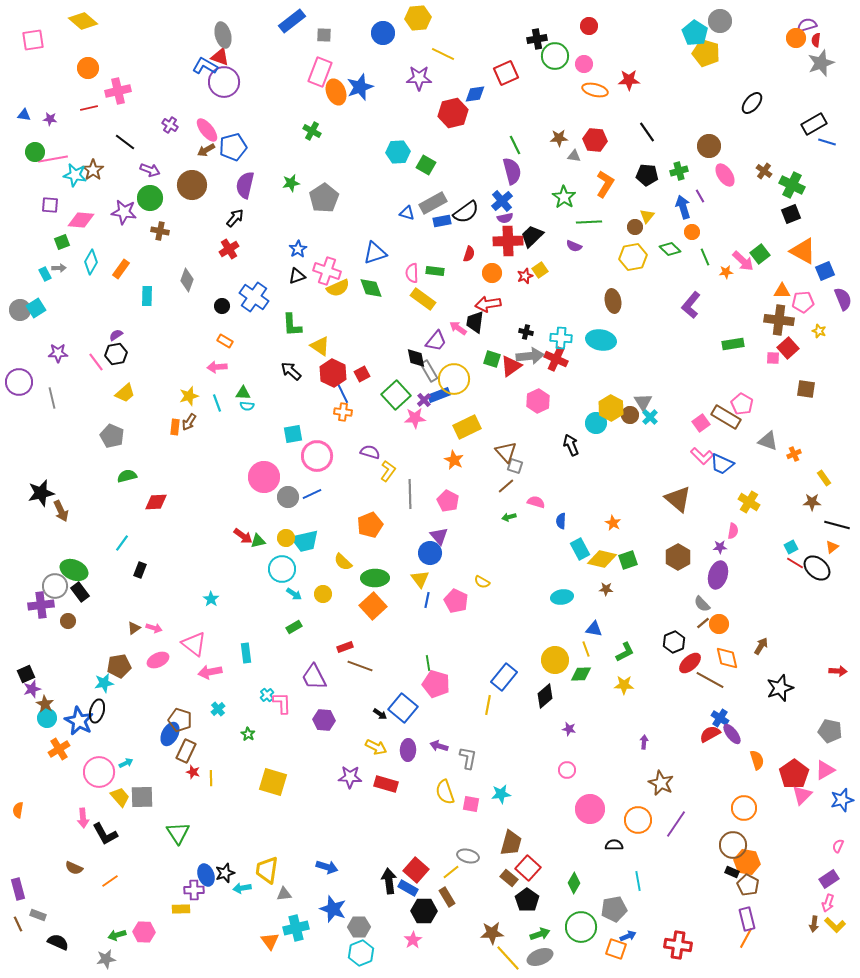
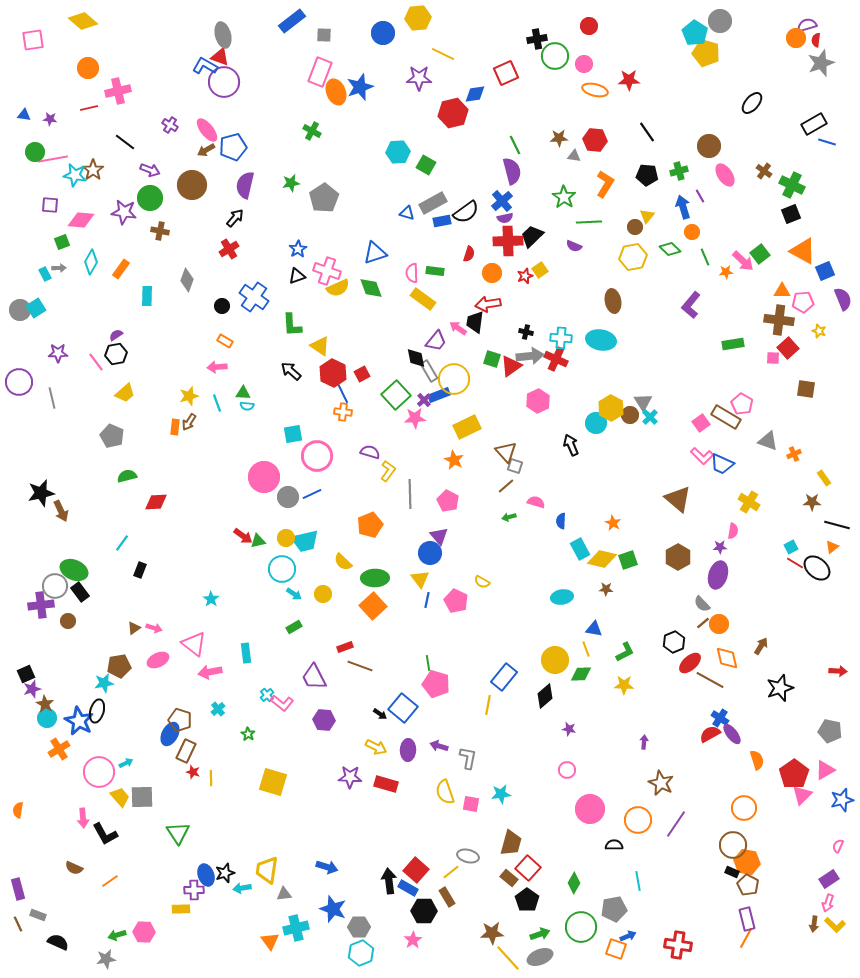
pink L-shape at (282, 703): rotated 130 degrees clockwise
